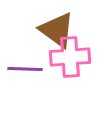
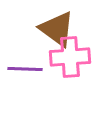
brown triangle: moved 1 px up
